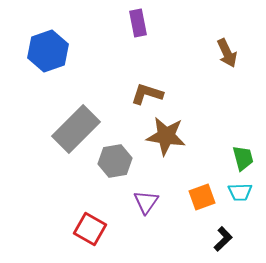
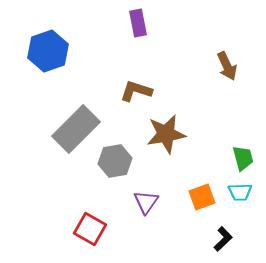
brown arrow: moved 13 px down
brown L-shape: moved 11 px left, 3 px up
brown star: moved 2 px up; rotated 18 degrees counterclockwise
